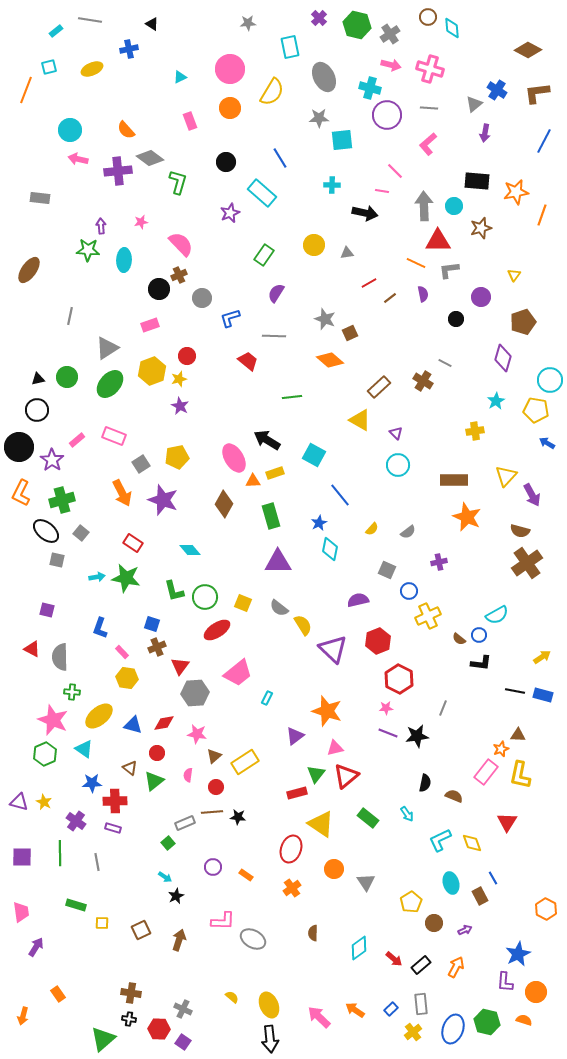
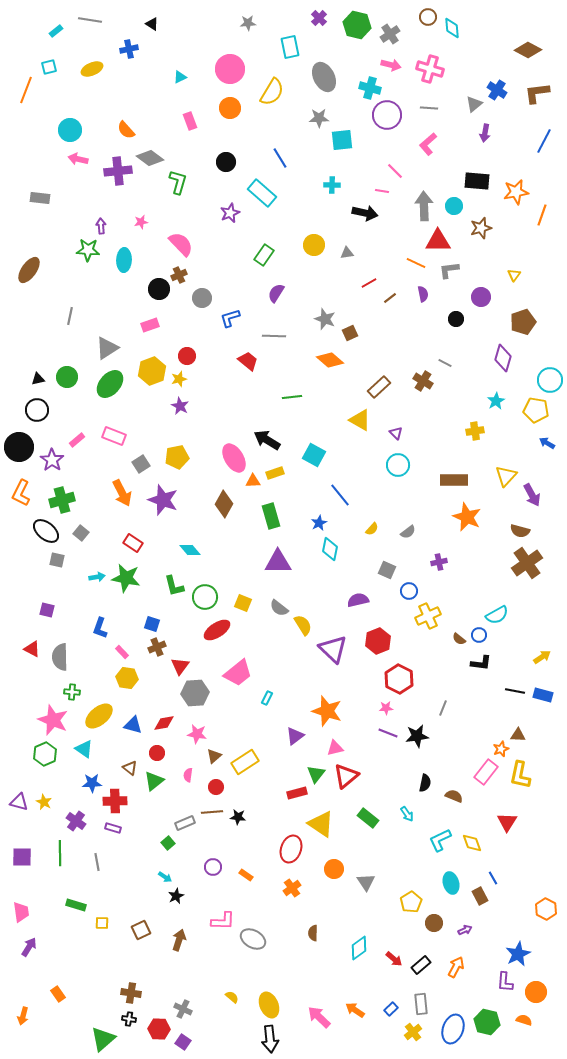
green L-shape at (174, 591): moved 5 px up
purple arrow at (36, 947): moved 7 px left
